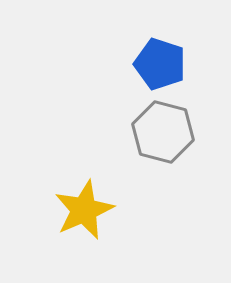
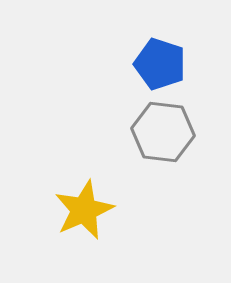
gray hexagon: rotated 8 degrees counterclockwise
